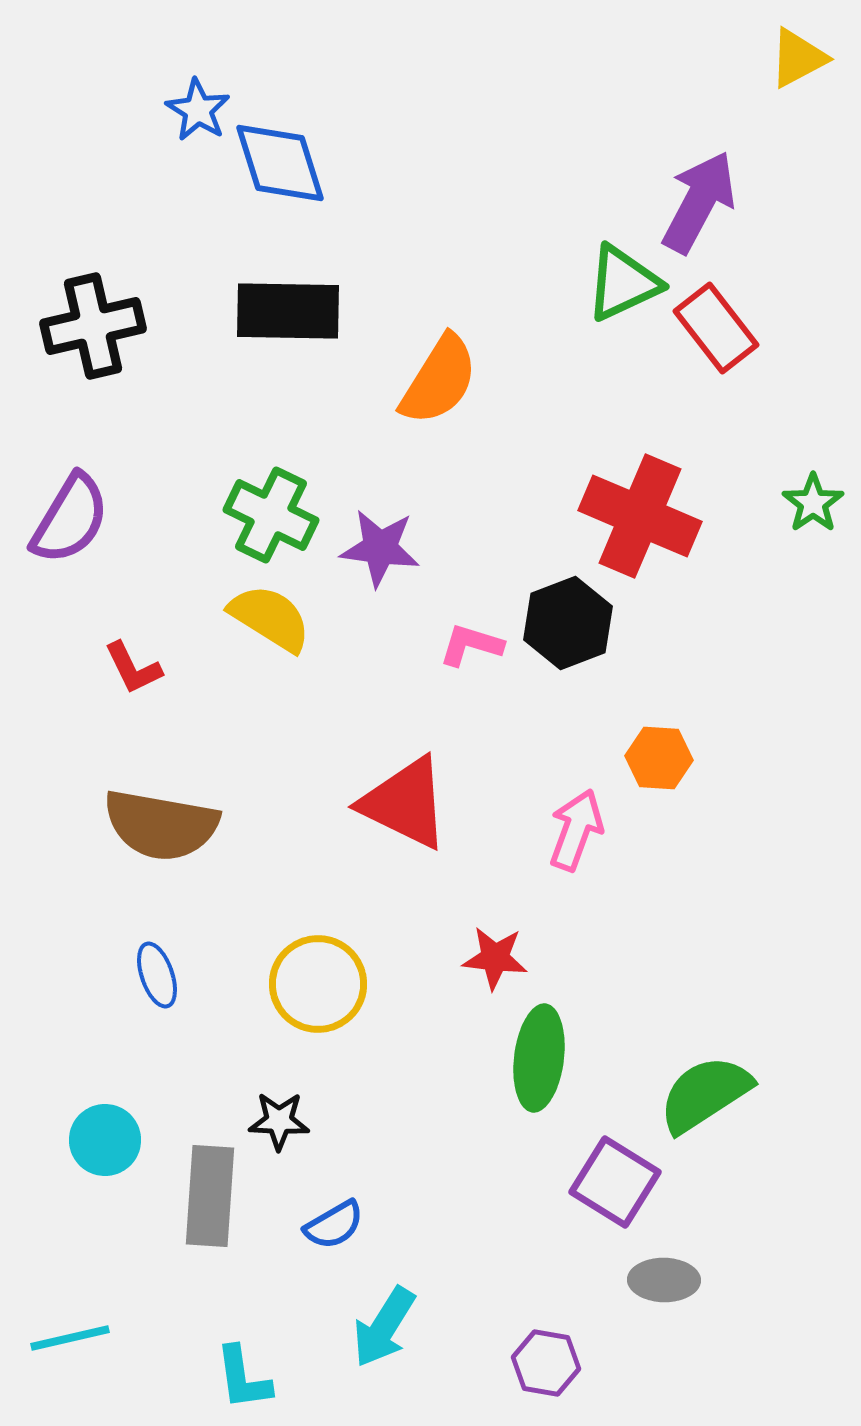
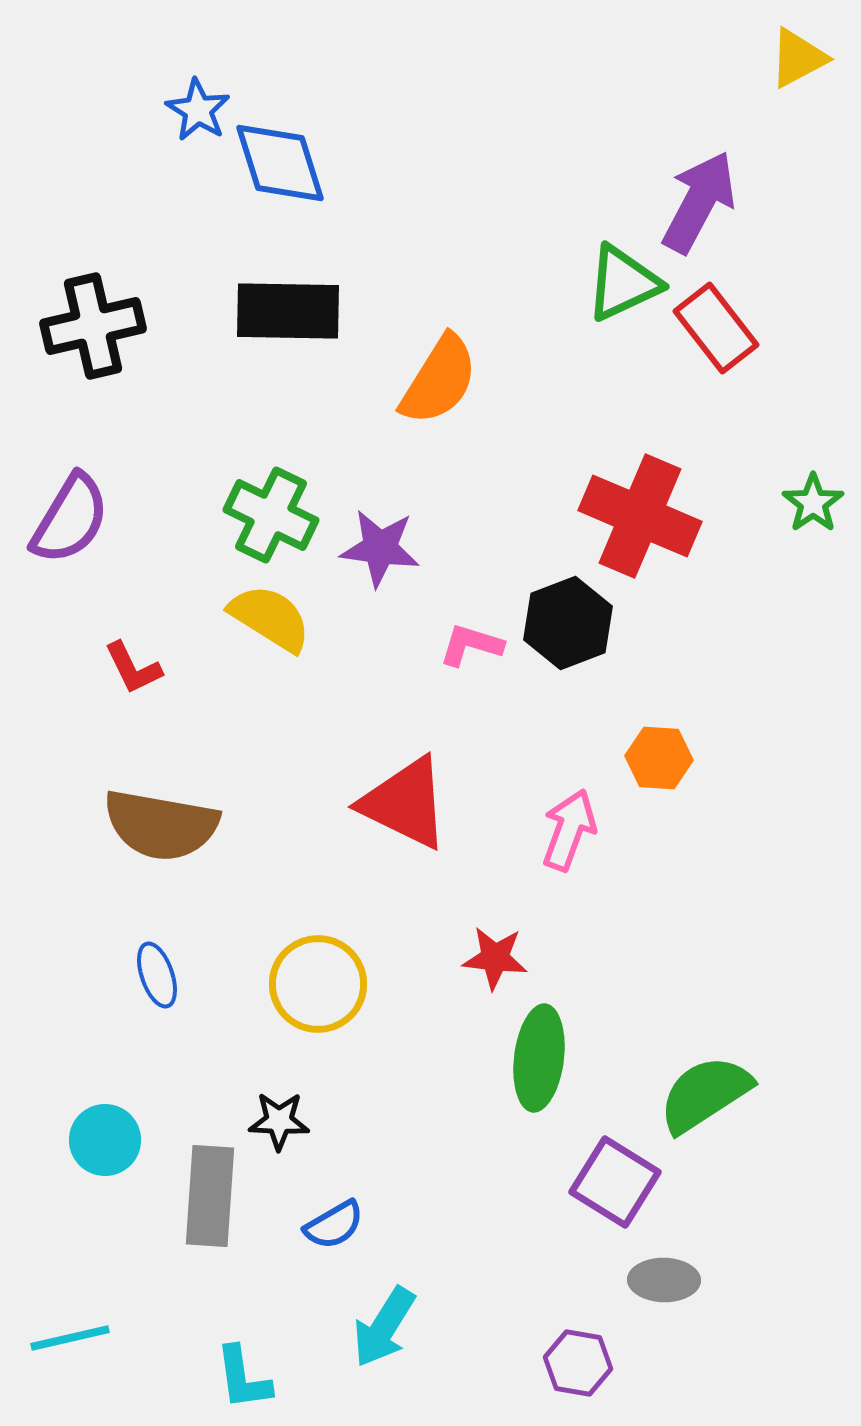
pink arrow: moved 7 px left
purple hexagon: moved 32 px right
